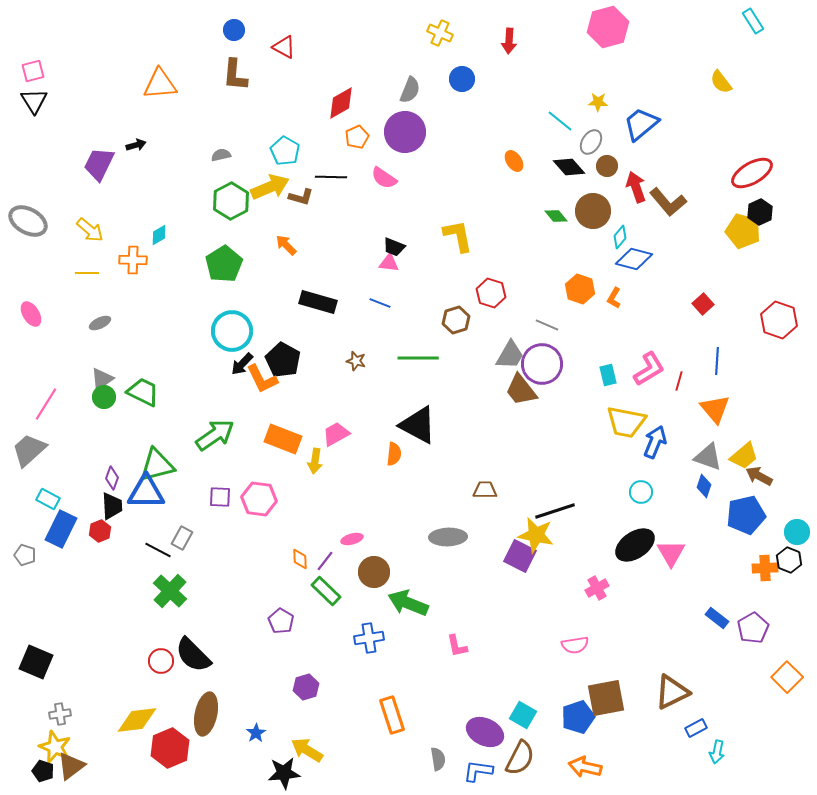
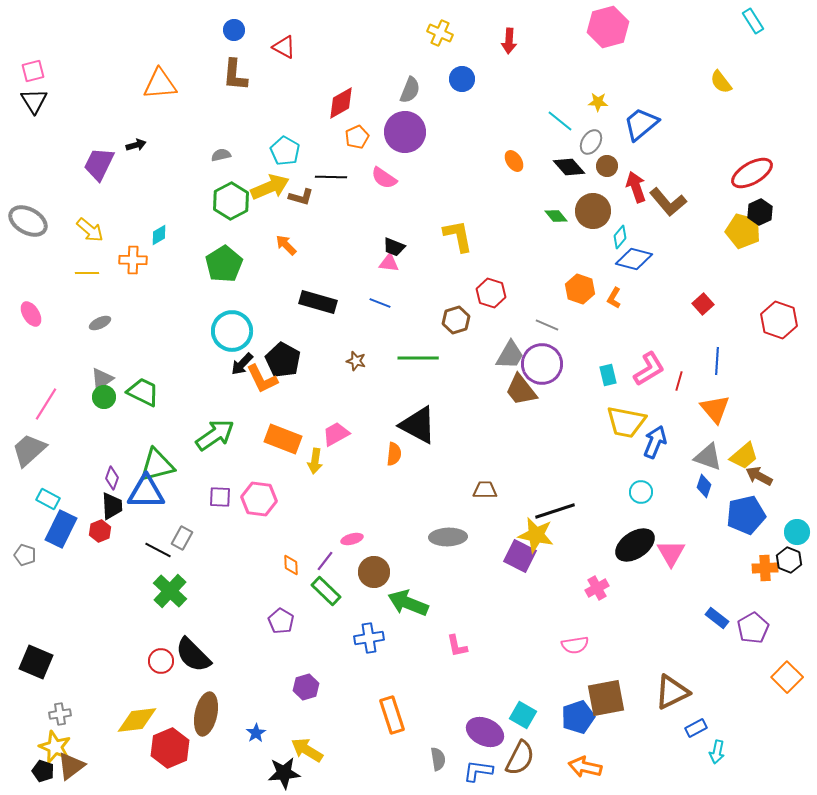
orange diamond at (300, 559): moved 9 px left, 6 px down
